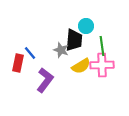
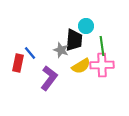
purple L-shape: moved 4 px right, 2 px up
